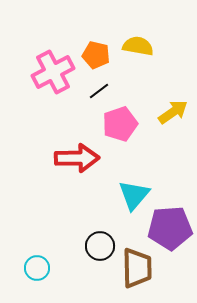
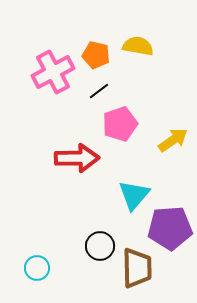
yellow arrow: moved 28 px down
